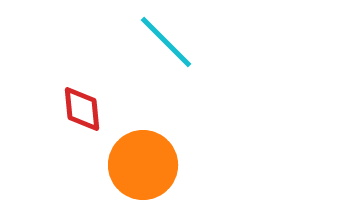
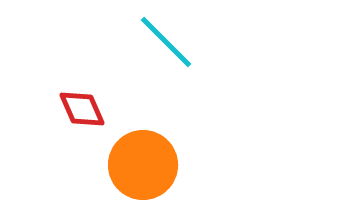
red diamond: rotated 18 degrees counterclockwise
